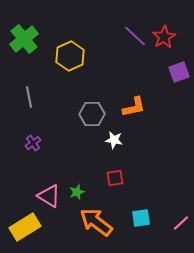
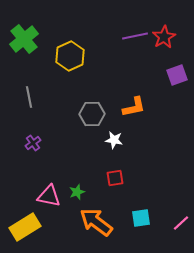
purple line: rotated 55 degrees counterclockwise
purple square: moved 2 px left, 3 px down
pink triangle: rotated 20 degrees counterclockwise
